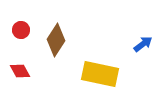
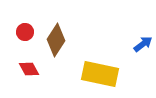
red circle: moved 4 px right, 2 px down
red diamond: moved 9 px right, 2 px up
